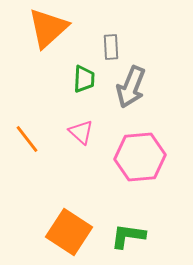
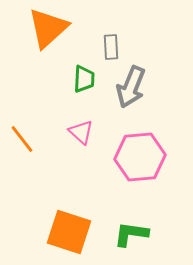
orange line: moved 5 px left
orange square: rotated 15 degrees counterclockwise
green L-shape: moved 3 px right, 2 px up
